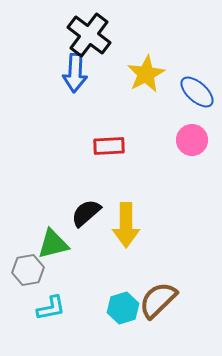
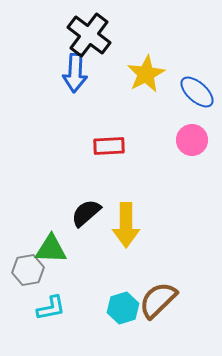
green triangle: moved 2 px left, 5 px down; rotated 16 degrees clockwise
